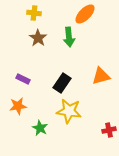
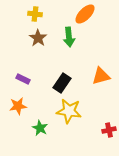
yellow cross: moved 1 px right, 1 px down
